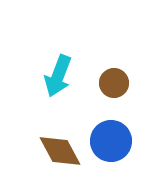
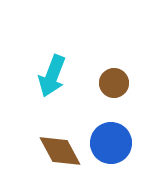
cyan arrow: moved 6 px left
blue circle: moved 2 px down
